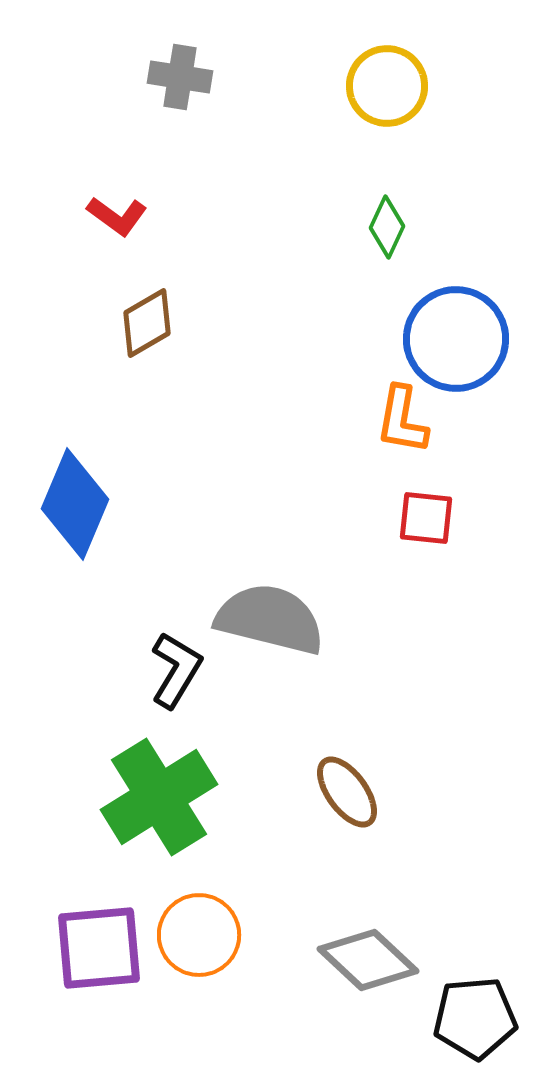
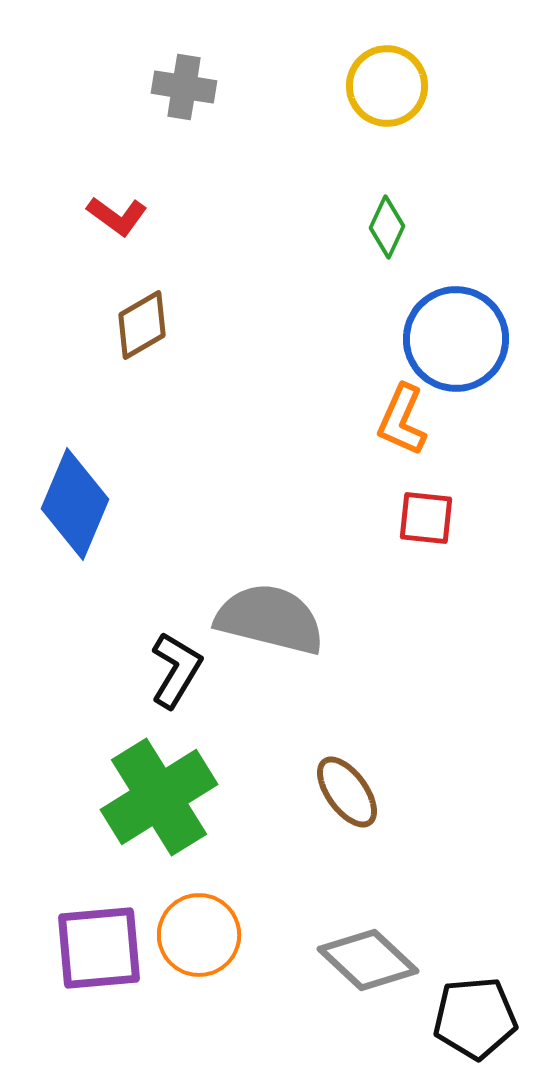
gray cross: moved 4 px right, 10 px down
brown diamond: moved 5 px left, 2 px down
orange L-shape: rotated 14 degrees clockwise
